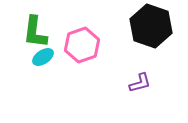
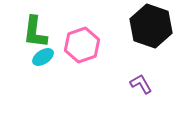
purple L-shape: moved 1 px right, 1 px down; rotated 105 degrees counterclockwise
